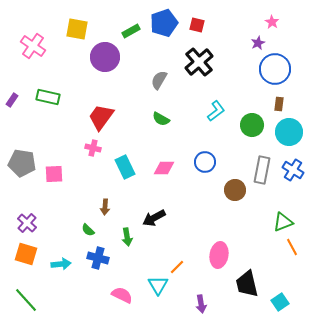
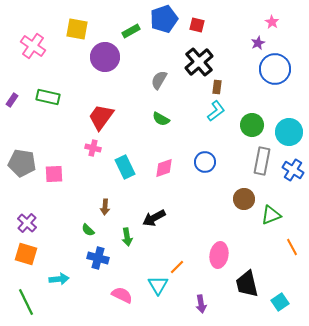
blue pentagon at (164, 23): moved 4 px up
brown rectangle at (279, 104): moved 62 px left, 17 px up
pink diamond at (164, 168): rotated 20 degrees counterclockwise
gray rectangle at (262, 170): moved 9 px up
brown circle at (235, 190): moved 9 px right, 9 px down
green triangle at (283, 222): moved 12 px left, 7 px up
cyan arrow at (61, 264): moved 2 px left, 15 px down
green line at (26, 300): moved 2 px down; rotated 16 degrees clockwise
